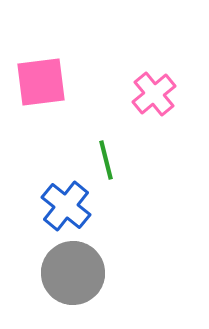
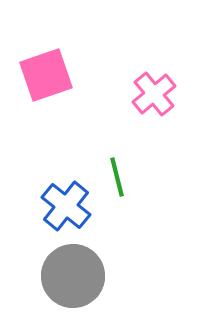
pink square: moved 5 px right, 7 px up; rotated 12 degrees counterclockwise
green line: moved 11 px right, 17 px down
gray circle: moved 3 px down
